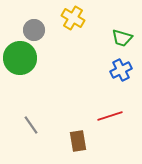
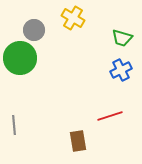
gray line: moved 17 px left; rotated 30 degrees clockwise
